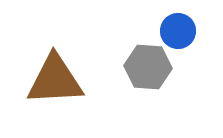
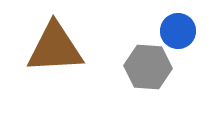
brown triangle: moved 32 px up
